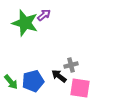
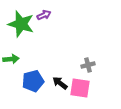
purple arrow: rotated 16 degrees clockwise
green star: moved 4 px left, 1 px down
gray cross: moved 17 px right
black arrow: moved 1 px right, 7 px down
green arrow: moved 23 px up; rotated 56 degrees counterclockwise
